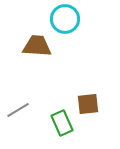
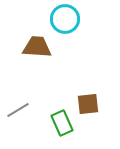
brown trapezoid: moved 1 px down
